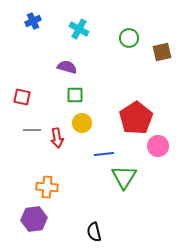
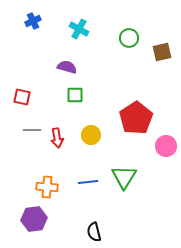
yellow circle: moved 9 px right, 12 px down
pink circle: moved 8 px right
blue line: moved 16 px left, 28 px down
